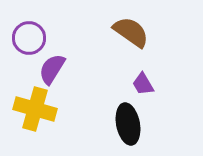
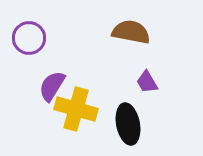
brown semicircle: rotated 24 degrees counterclockwise
purple semicircle: moved 17 px down
purple trapezoid: moved 4 px right, 2 px up
yellow cross: moved 41 px right
